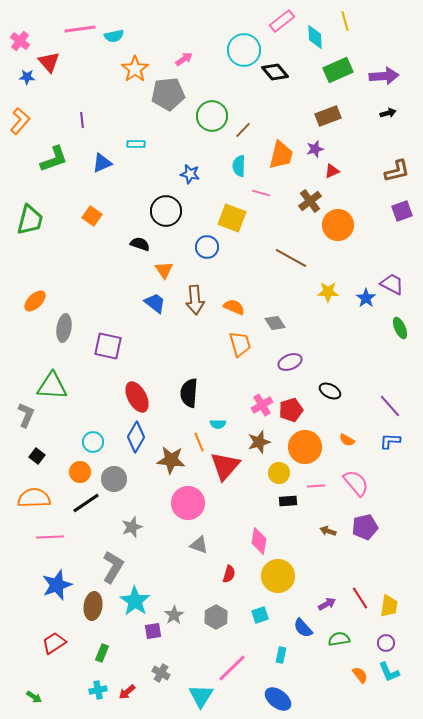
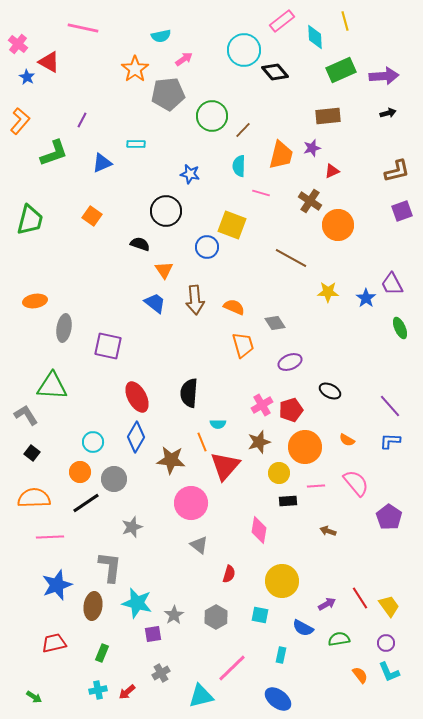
pink line at (80, 29): moved 3 px right, 1 px up; rotated 20 degrees clockwise
cyan semicircle at (114, 36): moved 47 px right
pink cross at (20, 41): moved 2 px left, 3 px down
red triangle at (49, 62): rotated 20 degrees counterclockwise
green rectangle at (338, 70): moved 3 px right
blue star at (27, 77): rotated 28 degrees clockwise
brown rectangle at (328, 116): rotated 15 degrees clockwise
purple line at (82, 120): rotated 35 degrees clockwise
purple star at (315, 149): moved 3 px left, 1 px up
green L-shape at (54, 159): moved 6 px up
brown cross at (310, 201): rotated 20 degrees counterclockwise
yellow square at (232, 218): moved 7 px down
purple trapezoid at (392, 284): rotated 145 degrees counterclockwise
orange ellipse at (35, 301): rotated 35 degrees clockwise
orange trapezoid at (240, 344): moved 3 px right, 1 px down
gray L-shape at (26, 415): rotated 55 degrees counterclockwise
orange line at (199, 442): moved 3 px right
black square at (37, 456): moved 5 px left, 3 px up
pink circle at (188, 503): moved 3 px right
purple pentagon at (365, 527): moved 24 px right, 10 px up; rotated 25 degrees counterclockwise
pink diamond at (259, 541): moved 11 px up
gray triangle at (199, 545): rotated 18 degrees clockwise
gray L-shape at (113, 567): moved 3 px left; rotated 24 degrees counterclockwise
yellow circle at (278, 576): moved 4 px right, 5 px down
cyan star at (135, 601): moved 2 px right, 2 px down; rotated 20 degrees counterclockwise
yellow trapezoid at (389, 606): rotated 45 degrees counterclockwise
cyan square at (260, 615): rotated 30 degrees clockwise
blue semicircle at (303, 628): rotated 20 degrees counterclockwise
purple square at (153, 631): moved 3 px down
red trapezoid at (54, 643): rotated 20 degrees clockwise
gray cross at (161, 673): rotated 30 degrees clockwise
cyan triangle at (201, 696): rotated 44 degrees clockwise
